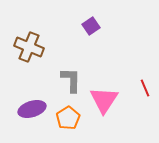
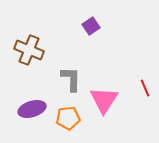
brown cross: moved 3 px down
gray L-shape: moved 1 px up
orange pentagon: rotated 25 degrees clockwise
